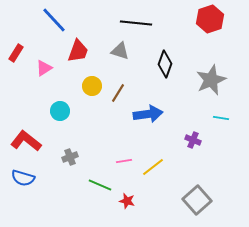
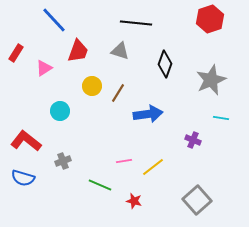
gray cross: moved 7 px left, 4 px down
red star: moved 7 px right
